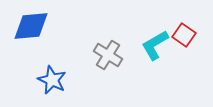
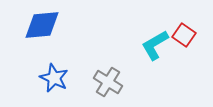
blue diamond: moved 11 px right, 1 px up
gray cross: moved 27 px down
blue star: moved 2 px right, 2 px up
